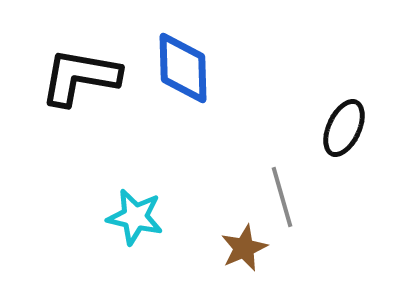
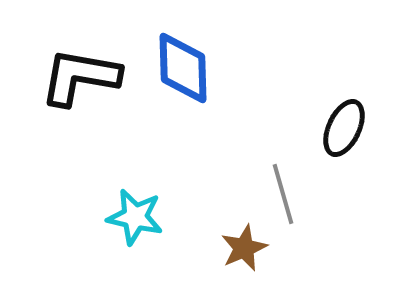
gray line: moved 1 px right, 3 px up
